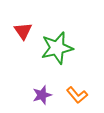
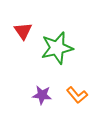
purple star: rotated 24 degrees clockwise
